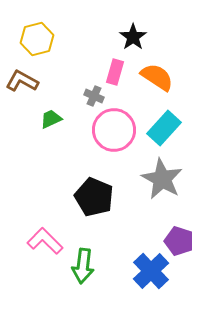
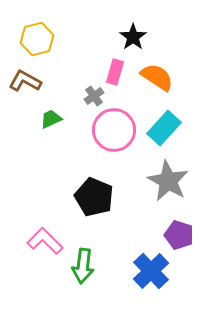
brown L-shape: moved 3 px right
gray cross: rotated 30 degrees clockwise
gray star: moved 6 px right, 2 px down
purple pentagon: moved 6 px up
